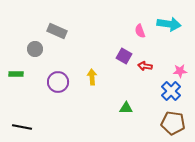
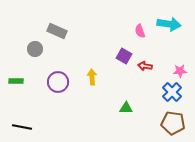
green rectangle: moved 7 px down
blue cross: moved 1 px right, 1 px down
